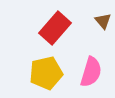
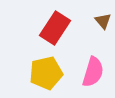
red rectangle: rotated 8 degrees counterclockwise
pink semicircle: moved 2 px right
